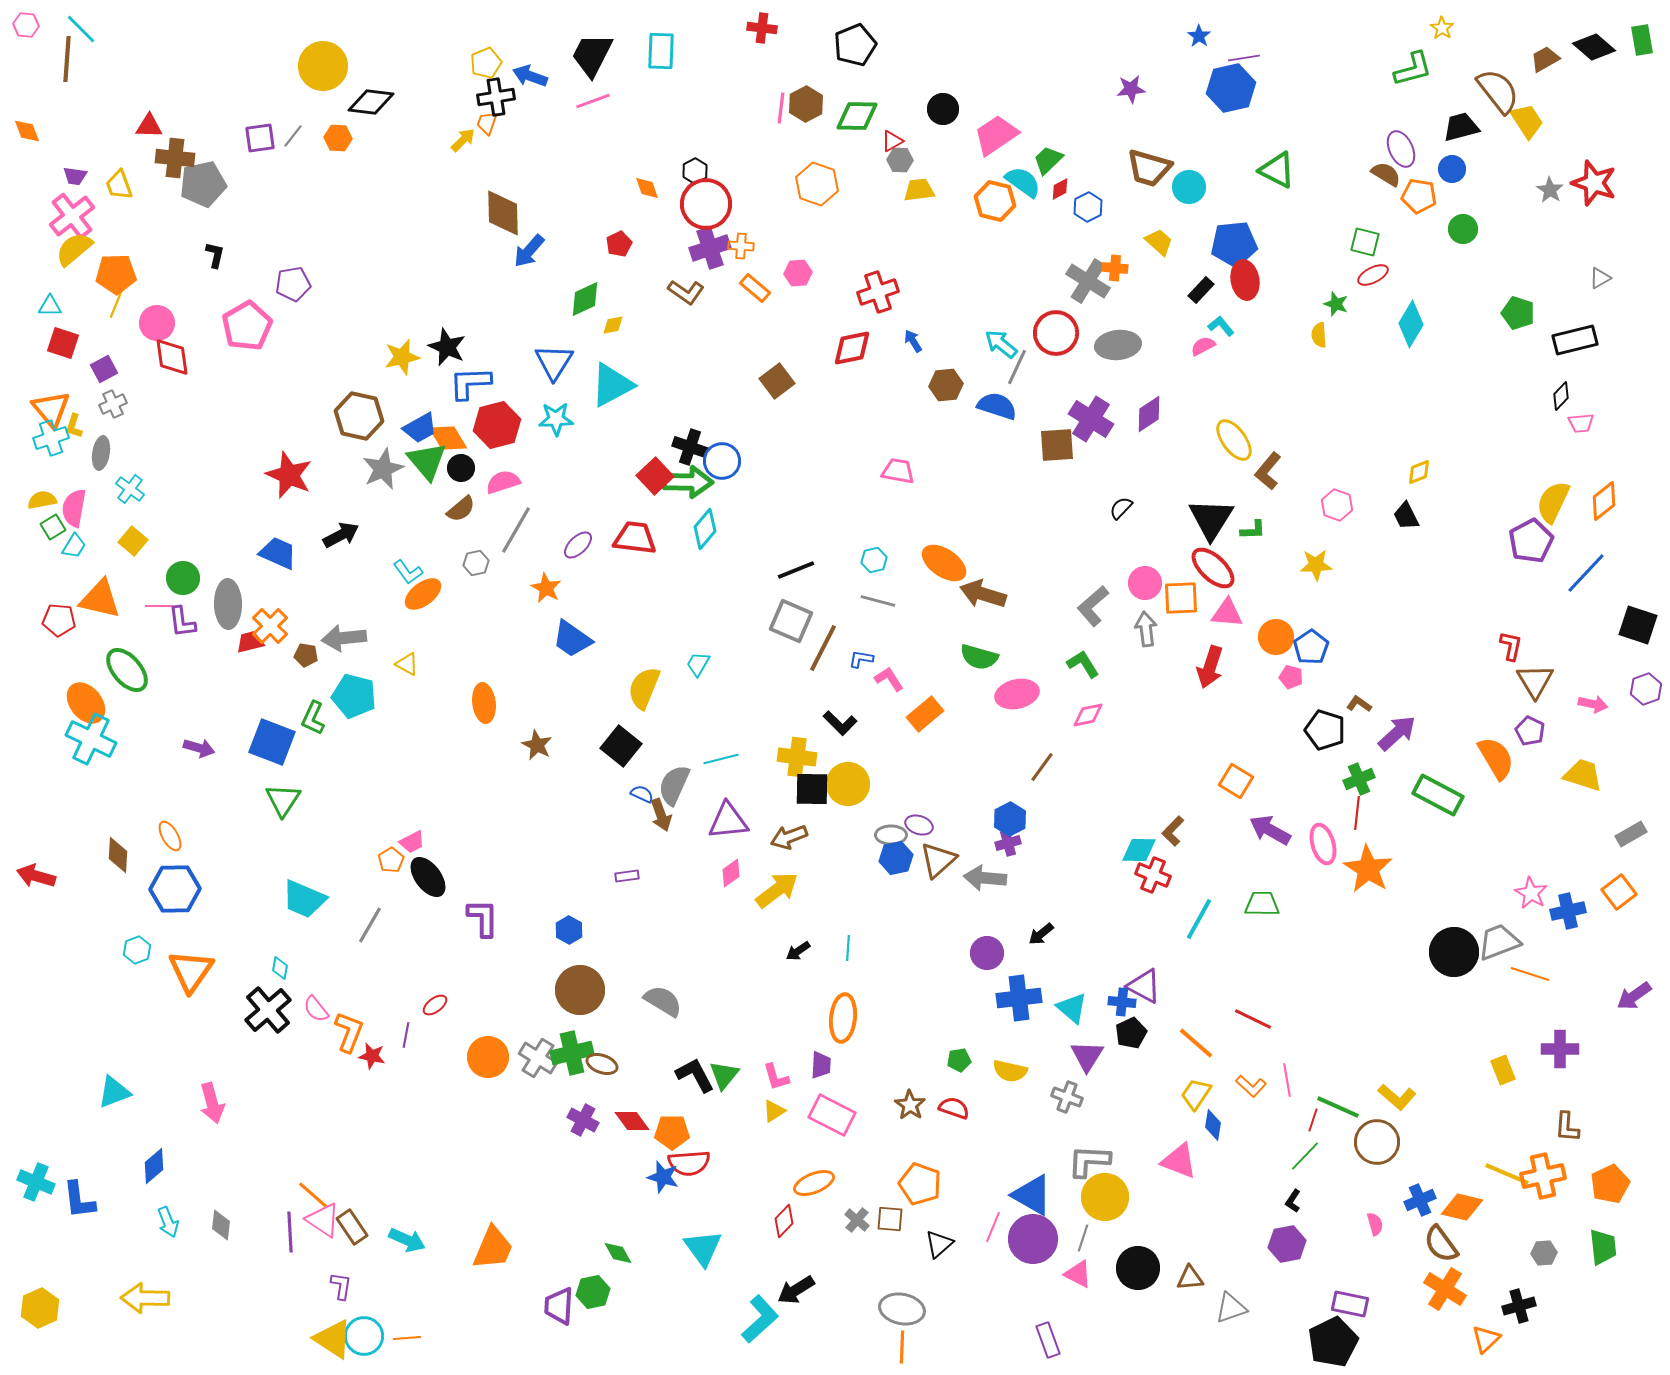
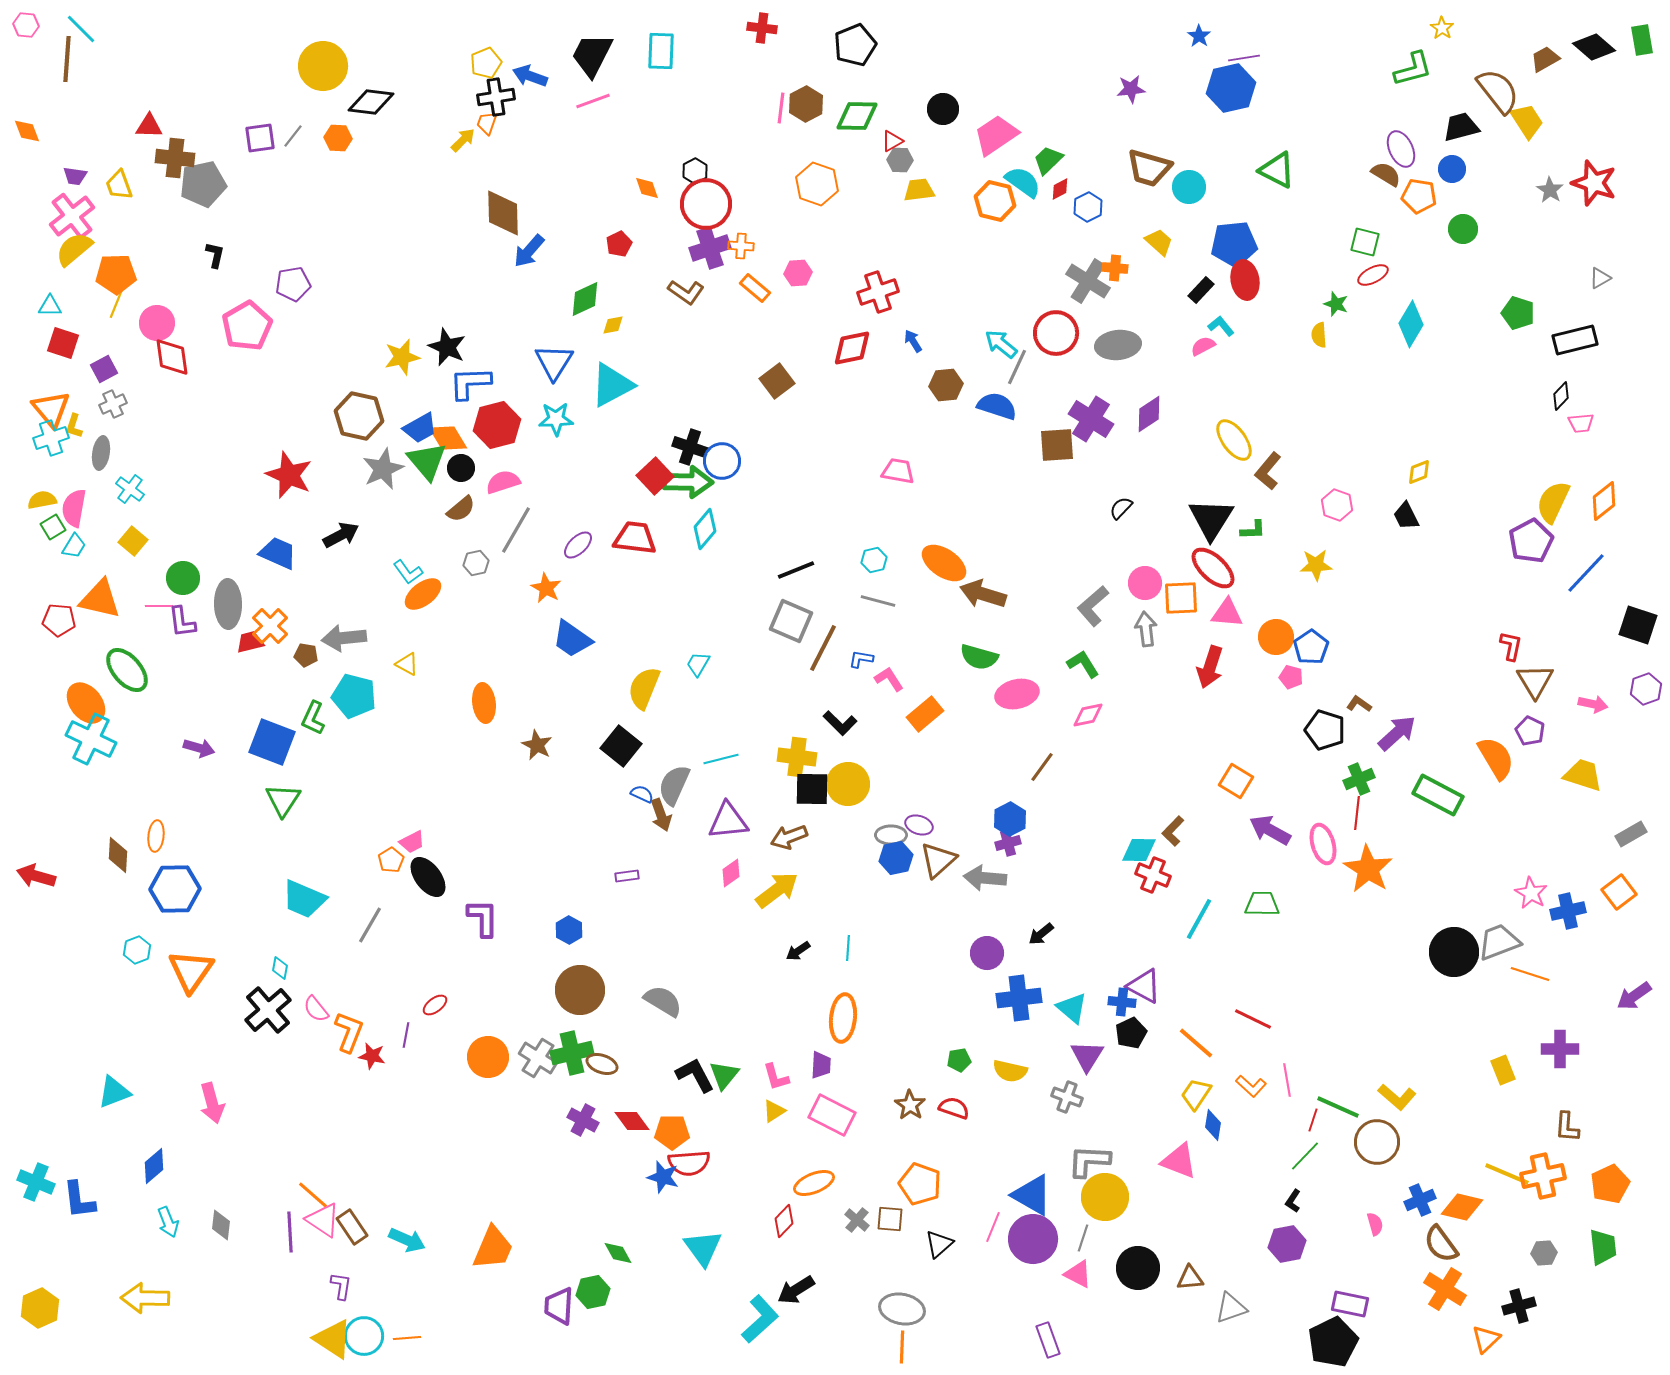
orange ellipse at (170, 836): moved 14 px left; rotated 36 degrees clockwise
